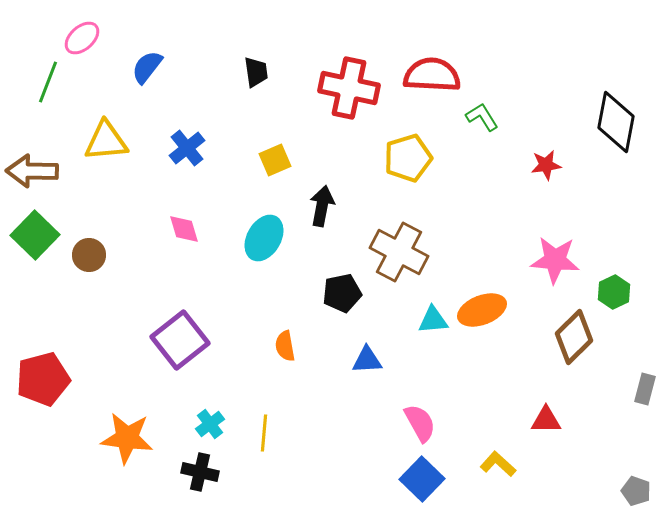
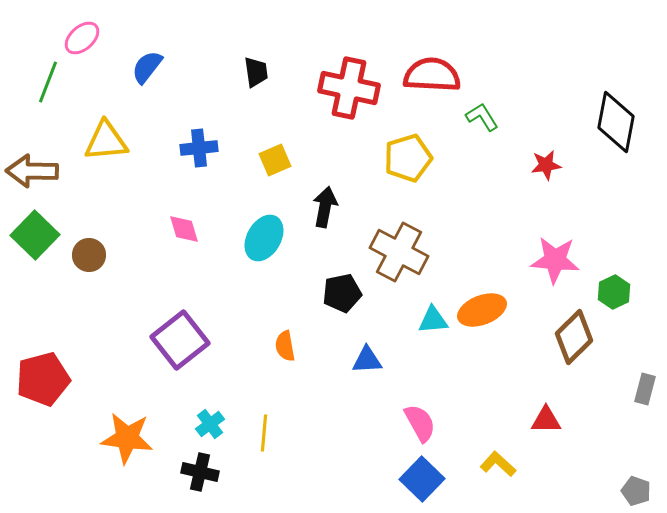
blue cross: moved 12 px right; rotated 33 degrees clockwise
black arrow: moved 3 px right, 1 px down
